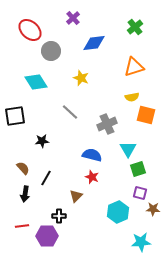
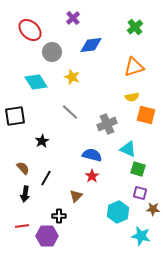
blue diamond: moved 3 px left, 2 px down
gray circle: moved 1 px right, 1 px down
yellow star: moved 9 px left, 1 px up
black star: rotated 24 degrees counterclockwise
cyan triangle: rotated 36 degrees counterclockwise
green square: rotated 35 degrees clockwise
red star: moved 1 px up; rotated 16 degrees clockwise
cyan star: moved 6 px up; rotated 18 degrees clockwise
